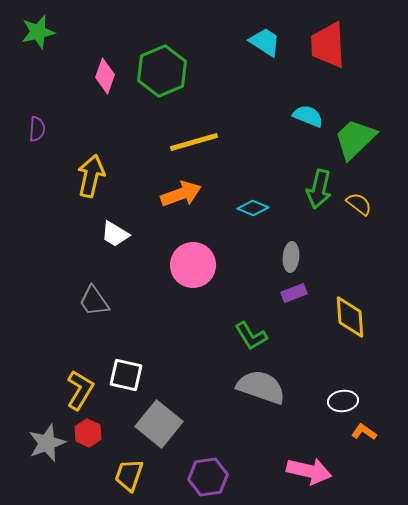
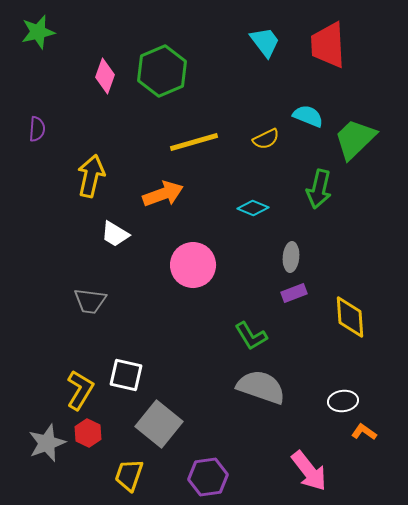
cyan trapezoid: rotated 20 degrees clockwise
orange arrow: moved 18 px left
yellow semicircle: moved 93 px left, 65 px up; rotated 116 degrees clockwise
gray trapezoid: moved 4 px left; rotated 48 degrees counterclockwise
pink arrow: rotated 39 degrees clockwise
